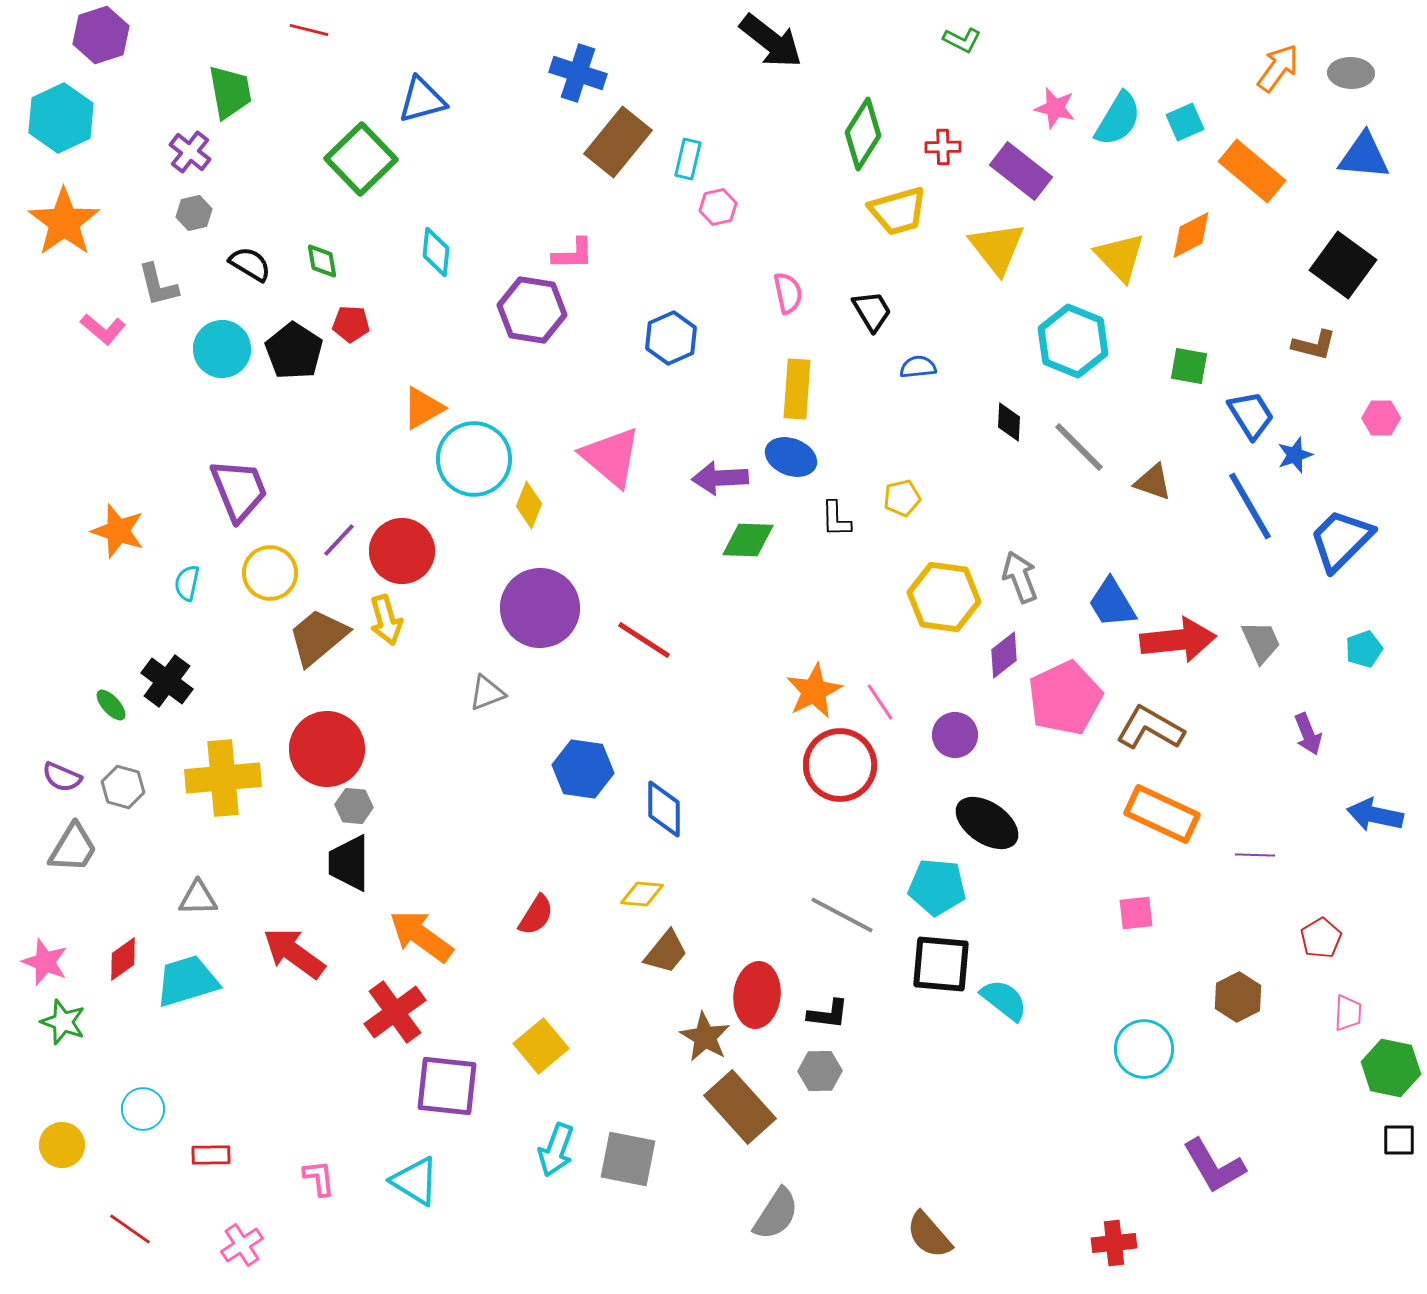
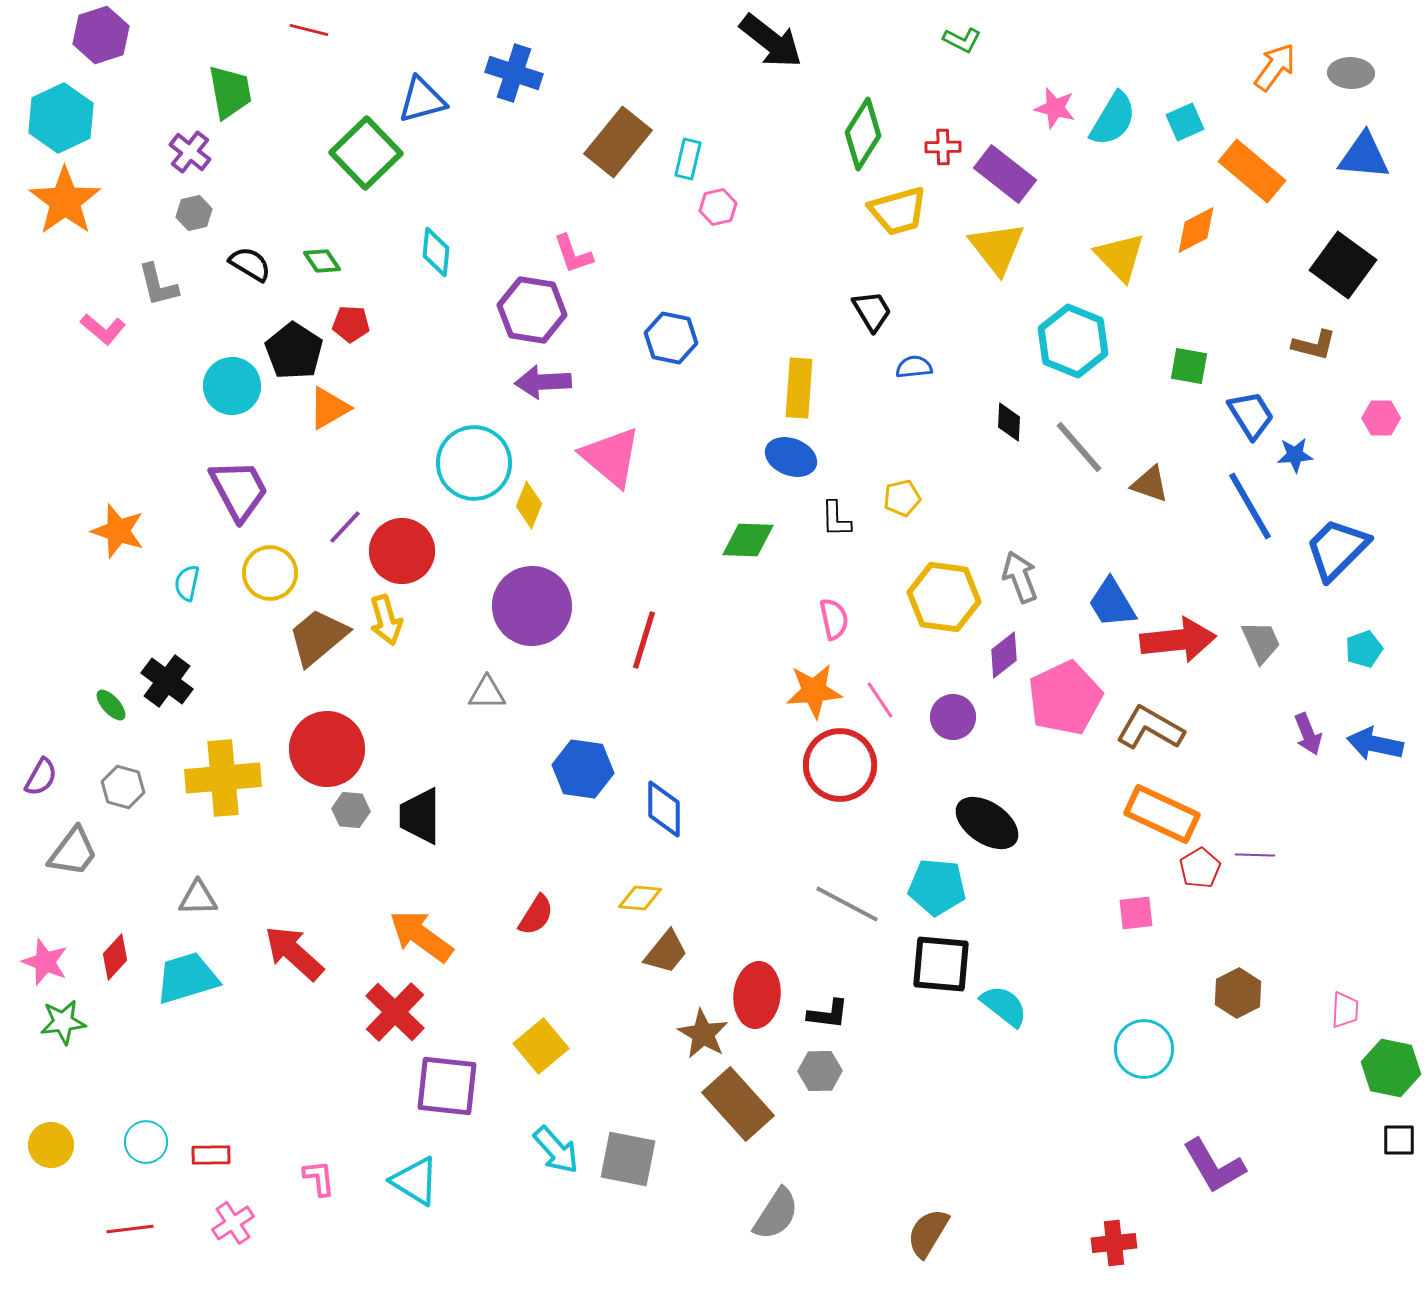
orange arrow at (1278, 68): moved 3 px left, 1 px up
blue cross at (578, 73): moved 64 px left
cyan semicircle at (1118, 119): moved 5 px left
green square at (361, 159): moved 5 px right, 6 px up
purple rectangle at (1021, 171): moved 16 px left, 3 px down
orange star at (64, 222): moved 1 px right, 21 px up
orange diamond at (1191, 235): moved 5 px right, 5 px up
pink L-shape at (573, 254): rotated 72 degrees clockwise
green diamond at (322, 261): rotated 24 degrees counterclockwise
pink semicircle at (788, 293): moved 46 px right, 326 px down
blue hexagon at (671, 338): rotated 24 degrees counterclockwise
cyan circle at (222, 349): moved 10 px right, 37 px down
blue semicircle at (918, 367): moved 4 px left
yellow rectangle at (797, 389): moved 2 px right, 1 px up
orange triangle at (423, 408): moved 94 px left
gray line at (1079, 447): rotated 4 degrees clockwise
blue star at (1295, 455): rotated 15 degrees clockwise
cyan circle at (474, 459): moved 4 px down
purple arrow at (720, 478): moved 177 px left, 96 px up
brown triangle at (1153, 482): moved 3 px left, 2 px down
purple trapezoid at (239, 490): rotated 6 degrees counterclockwise
purple line at (339, 540): moved 6 px right, 13 px up
blue trapezoid at (1341, 540): moved 4 px left, 9 px down
purple circle at (540, 608): moved 8 px left, 2 px up
red line at (644, 640): rotated 74 degrees clockwise
orange star at (814, 691): rotated 22 degrees clockwise
gray triangle at (487, 693): rotated 21 degrees clockwise
pink line at (880, 702): moved 2 px up
purple circle at (955, 735): moved 2 px left, 18 px up
purple semicircle at (62, 777): moved 21 px left; rotated 84 degrees counterclockwise
gray hexagon at (354, 806): moved 3 px left, 4 px down
blue arrow at (1375, 815): moved 71 px up
gray trapezoid at (73, 848): moved 4 px down; rotated 6 degrees clockwise
black trapezoid at (349, 863): moved 71 px right, 47 px up
yellow diamond at (642, 894): moved 2 px left, 4 px down
gray line at (842, 915): moved 5 px right, 11 px up
red pentagon at (1321, 938): moved 121 px left, 70 px up
red arrow at (294, 953): rotated 6 degrees clockwise
red diamond at (123, 959): moved 8 px left, 2 px up; rotated 12 degrees counterclockwise
cyan trapezoid at (187, 981): moved 3 px up
brown hexagon at (1238, 997): moved 4 px up
cyan semicircle at (1004, 1000): moved 6 px down
red cross at (395, 1012): rotated 10 degrees counterclockwise
pink trapezoid at (1348, 1013): moved 3 px left, 3 px up
green star at (63, 1022): rotated 27 degrees counterclockwise
brown star at (705, 1037): moved 2 px left, 3 px up
brown rectangle at (740, 1107): moved 2 px left, 3 px up
cyan circle at (143, 1109): moved 3 px right, 33 px down
yellow circle at (62, 1145): moved 11 px left
cyan arrow at (556, 1150): rotated 62 degrees counterclockwise
red line at (130, 1229): rotated 42 degrees counterclockwise
brown semicircle at (929, 1235): moved 1 px left, 2 px up; rotated 72 degrees clockwise
pink cross at (242, 1245): moved 9 px left, 22 px up
